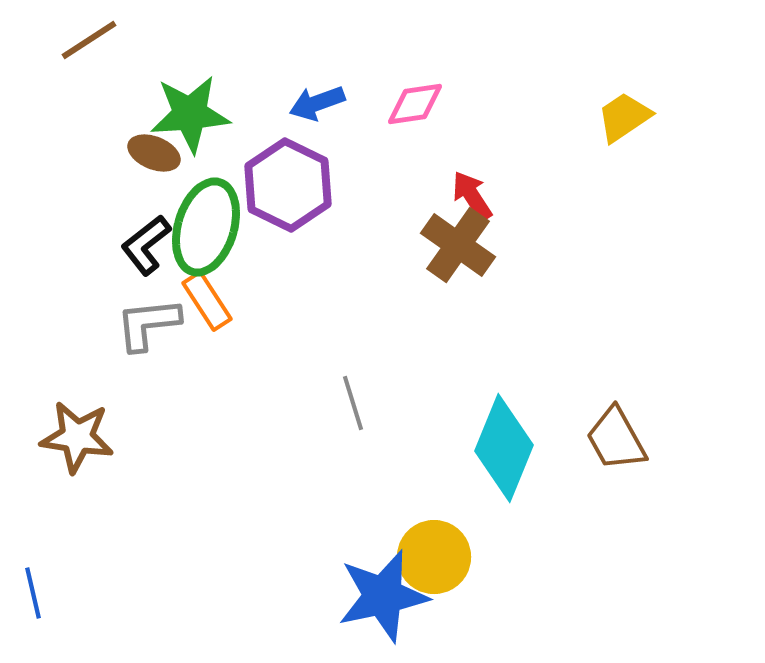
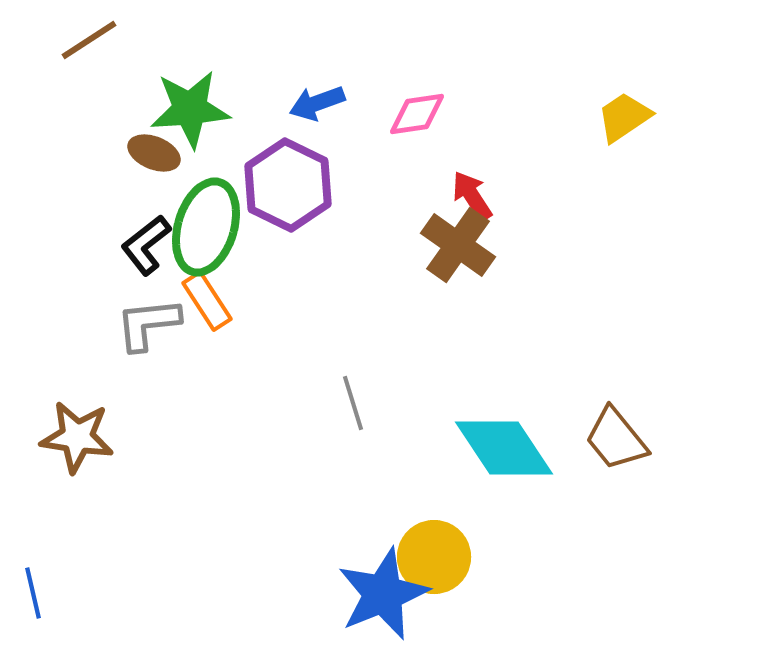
pink diamond: moved 2 px right, 10 px down
green star: moved 5 px up
brown trapezoid: rotated 10 degrees counterclockwise
cyan diamond: rotated 56 degrees counterclockwise
blue star: moved 2 px up; rotated 10 degrees counterclockwise
